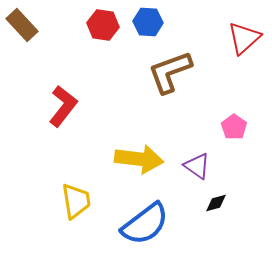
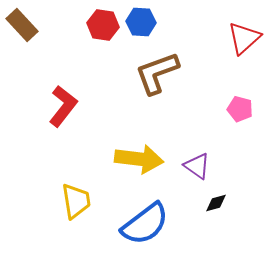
blue hexagon: moved 7 px left
brown L-shape: moved 13 px left, 1 px down
pink pentagon: moved 6 px right, 18 px up; rotated 20 degrees counterclockwise
